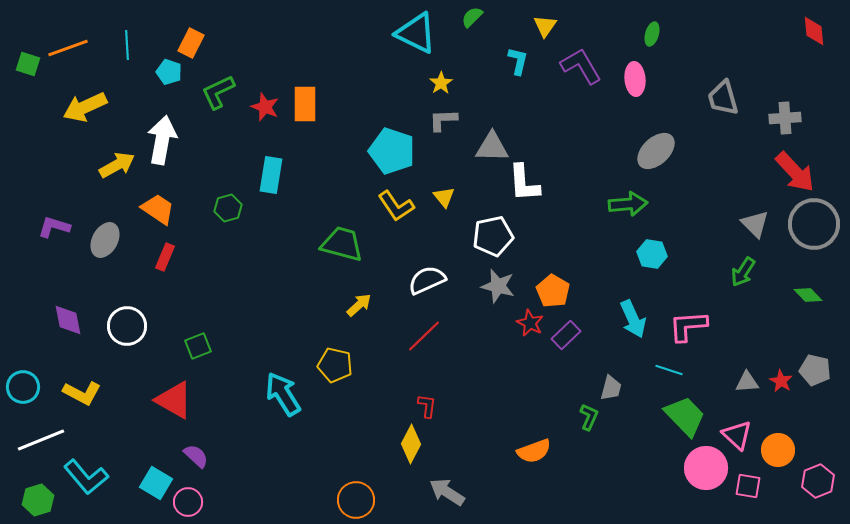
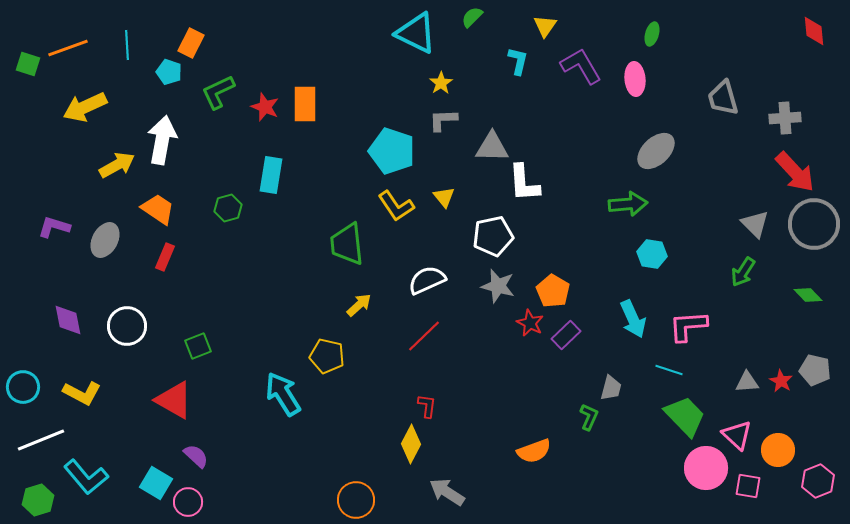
green trapezoid at (342, 244): moved 5 px right; rotated 111 degrees counterclockwise
yellow pentagon at (335, 365): moved 8 px left, 9 px up
